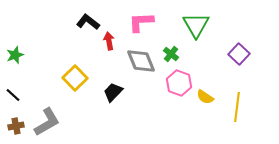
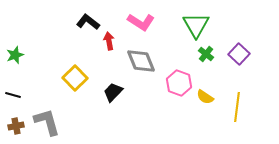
pink L-shape: rotated 144 degrees counterclockwise
green cross: moved 35 px right
black line: rotated 28 degrees counterclockwise
gray L-shape: rotated 76 degrees counterclockwise
